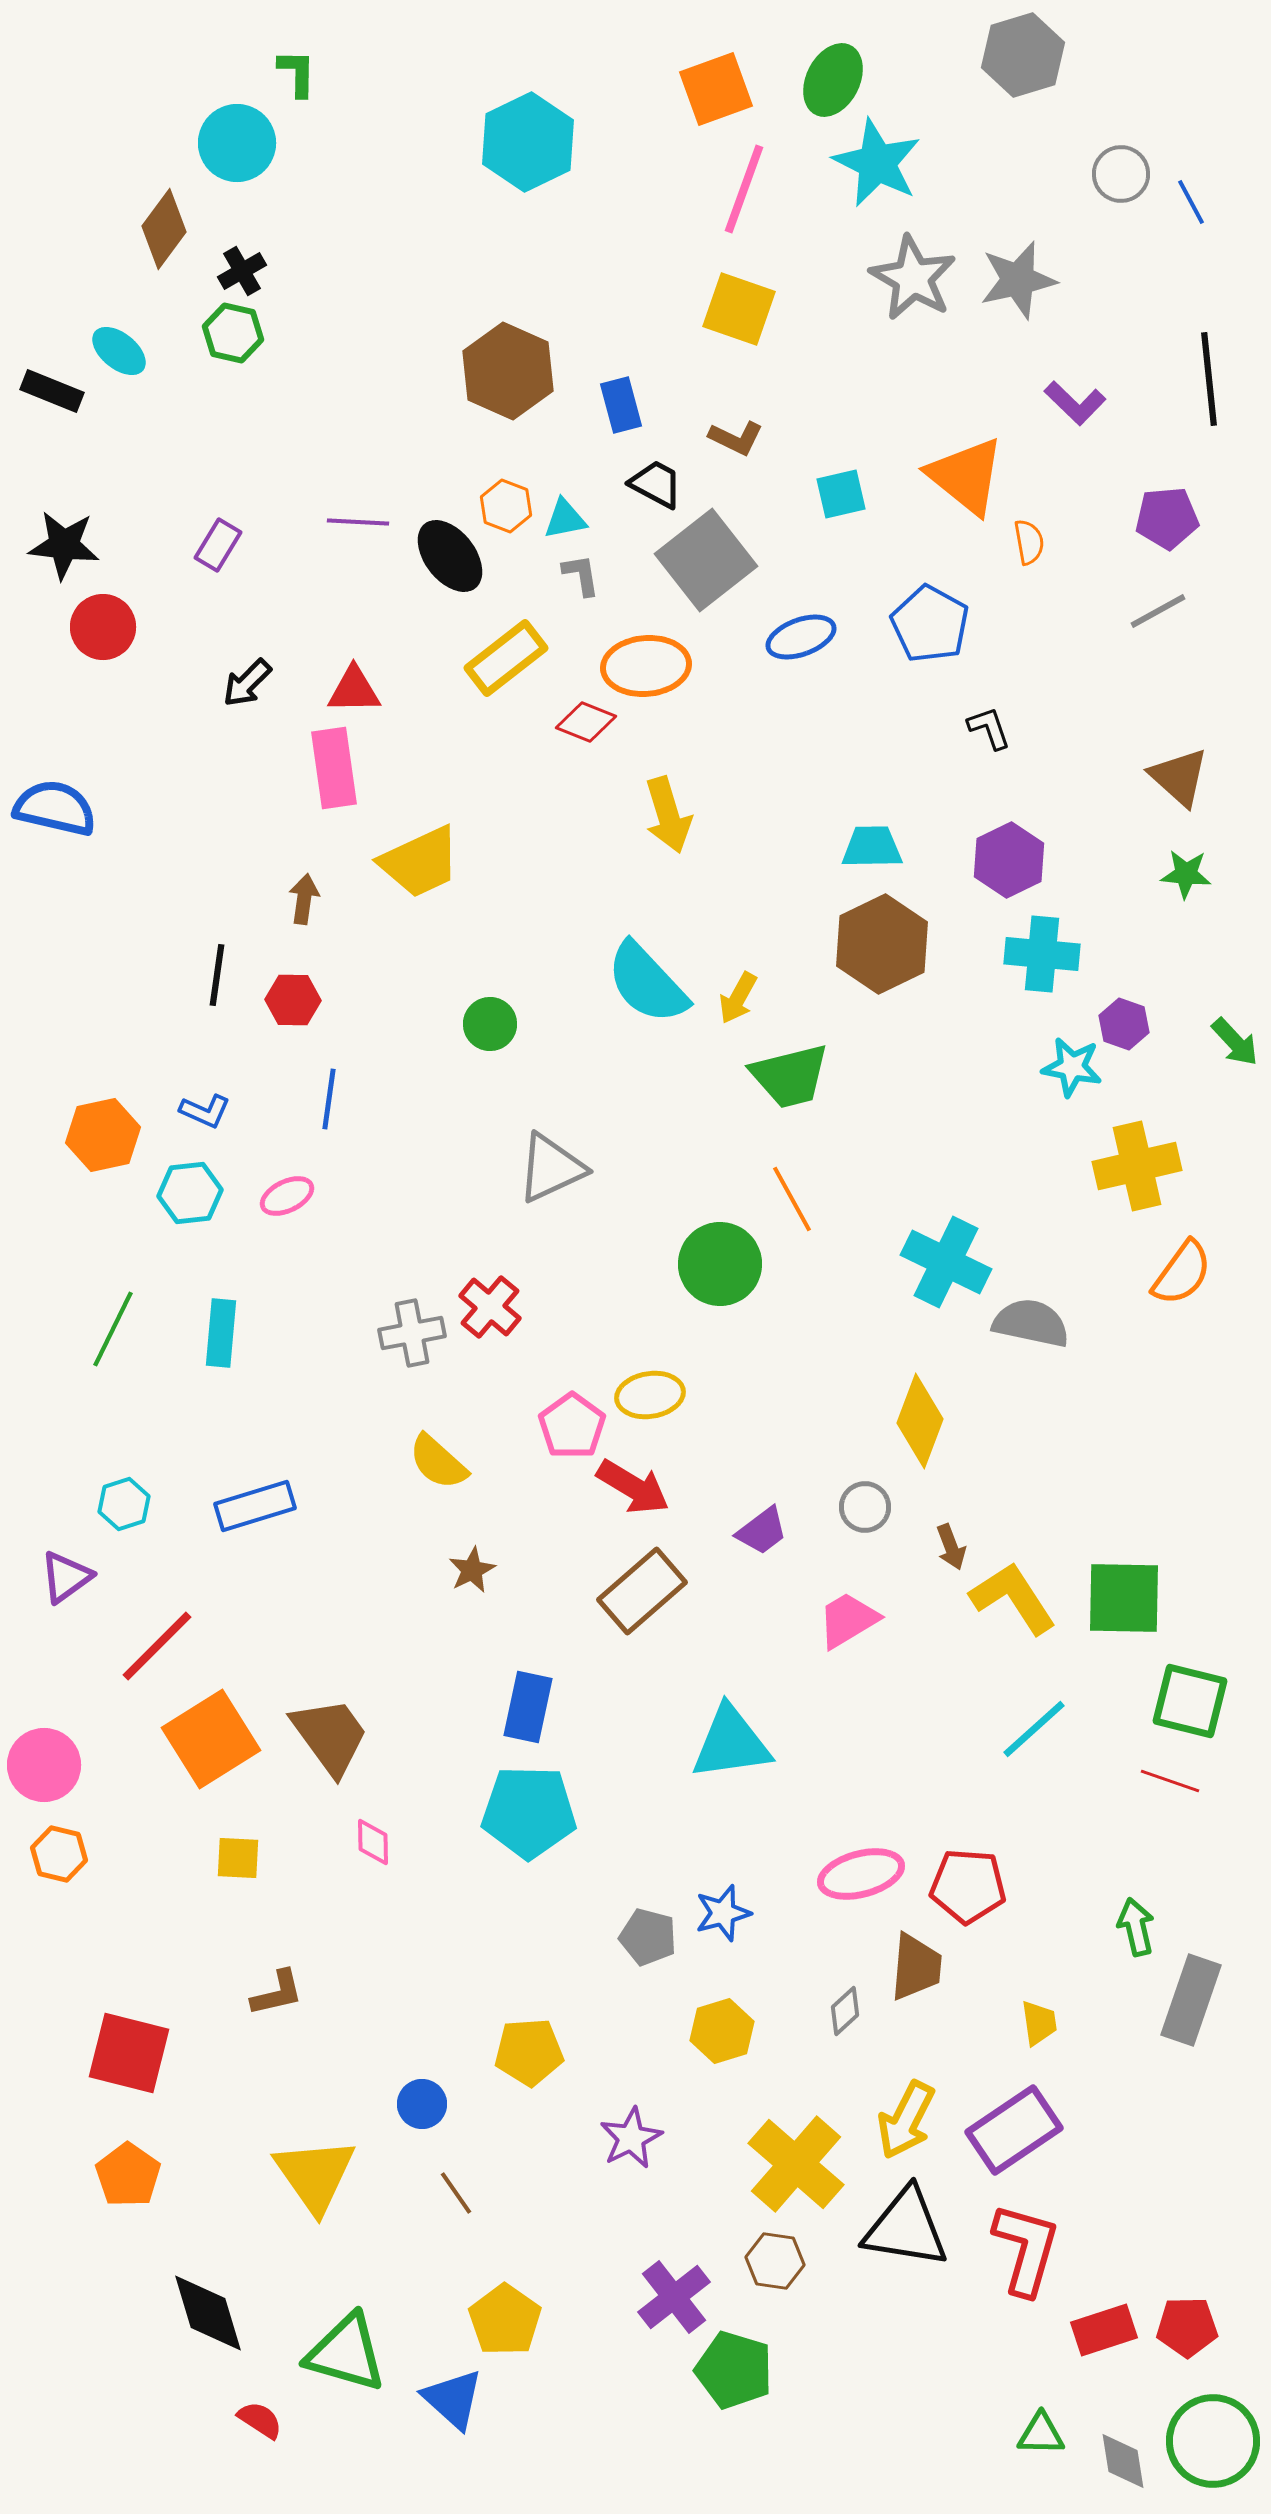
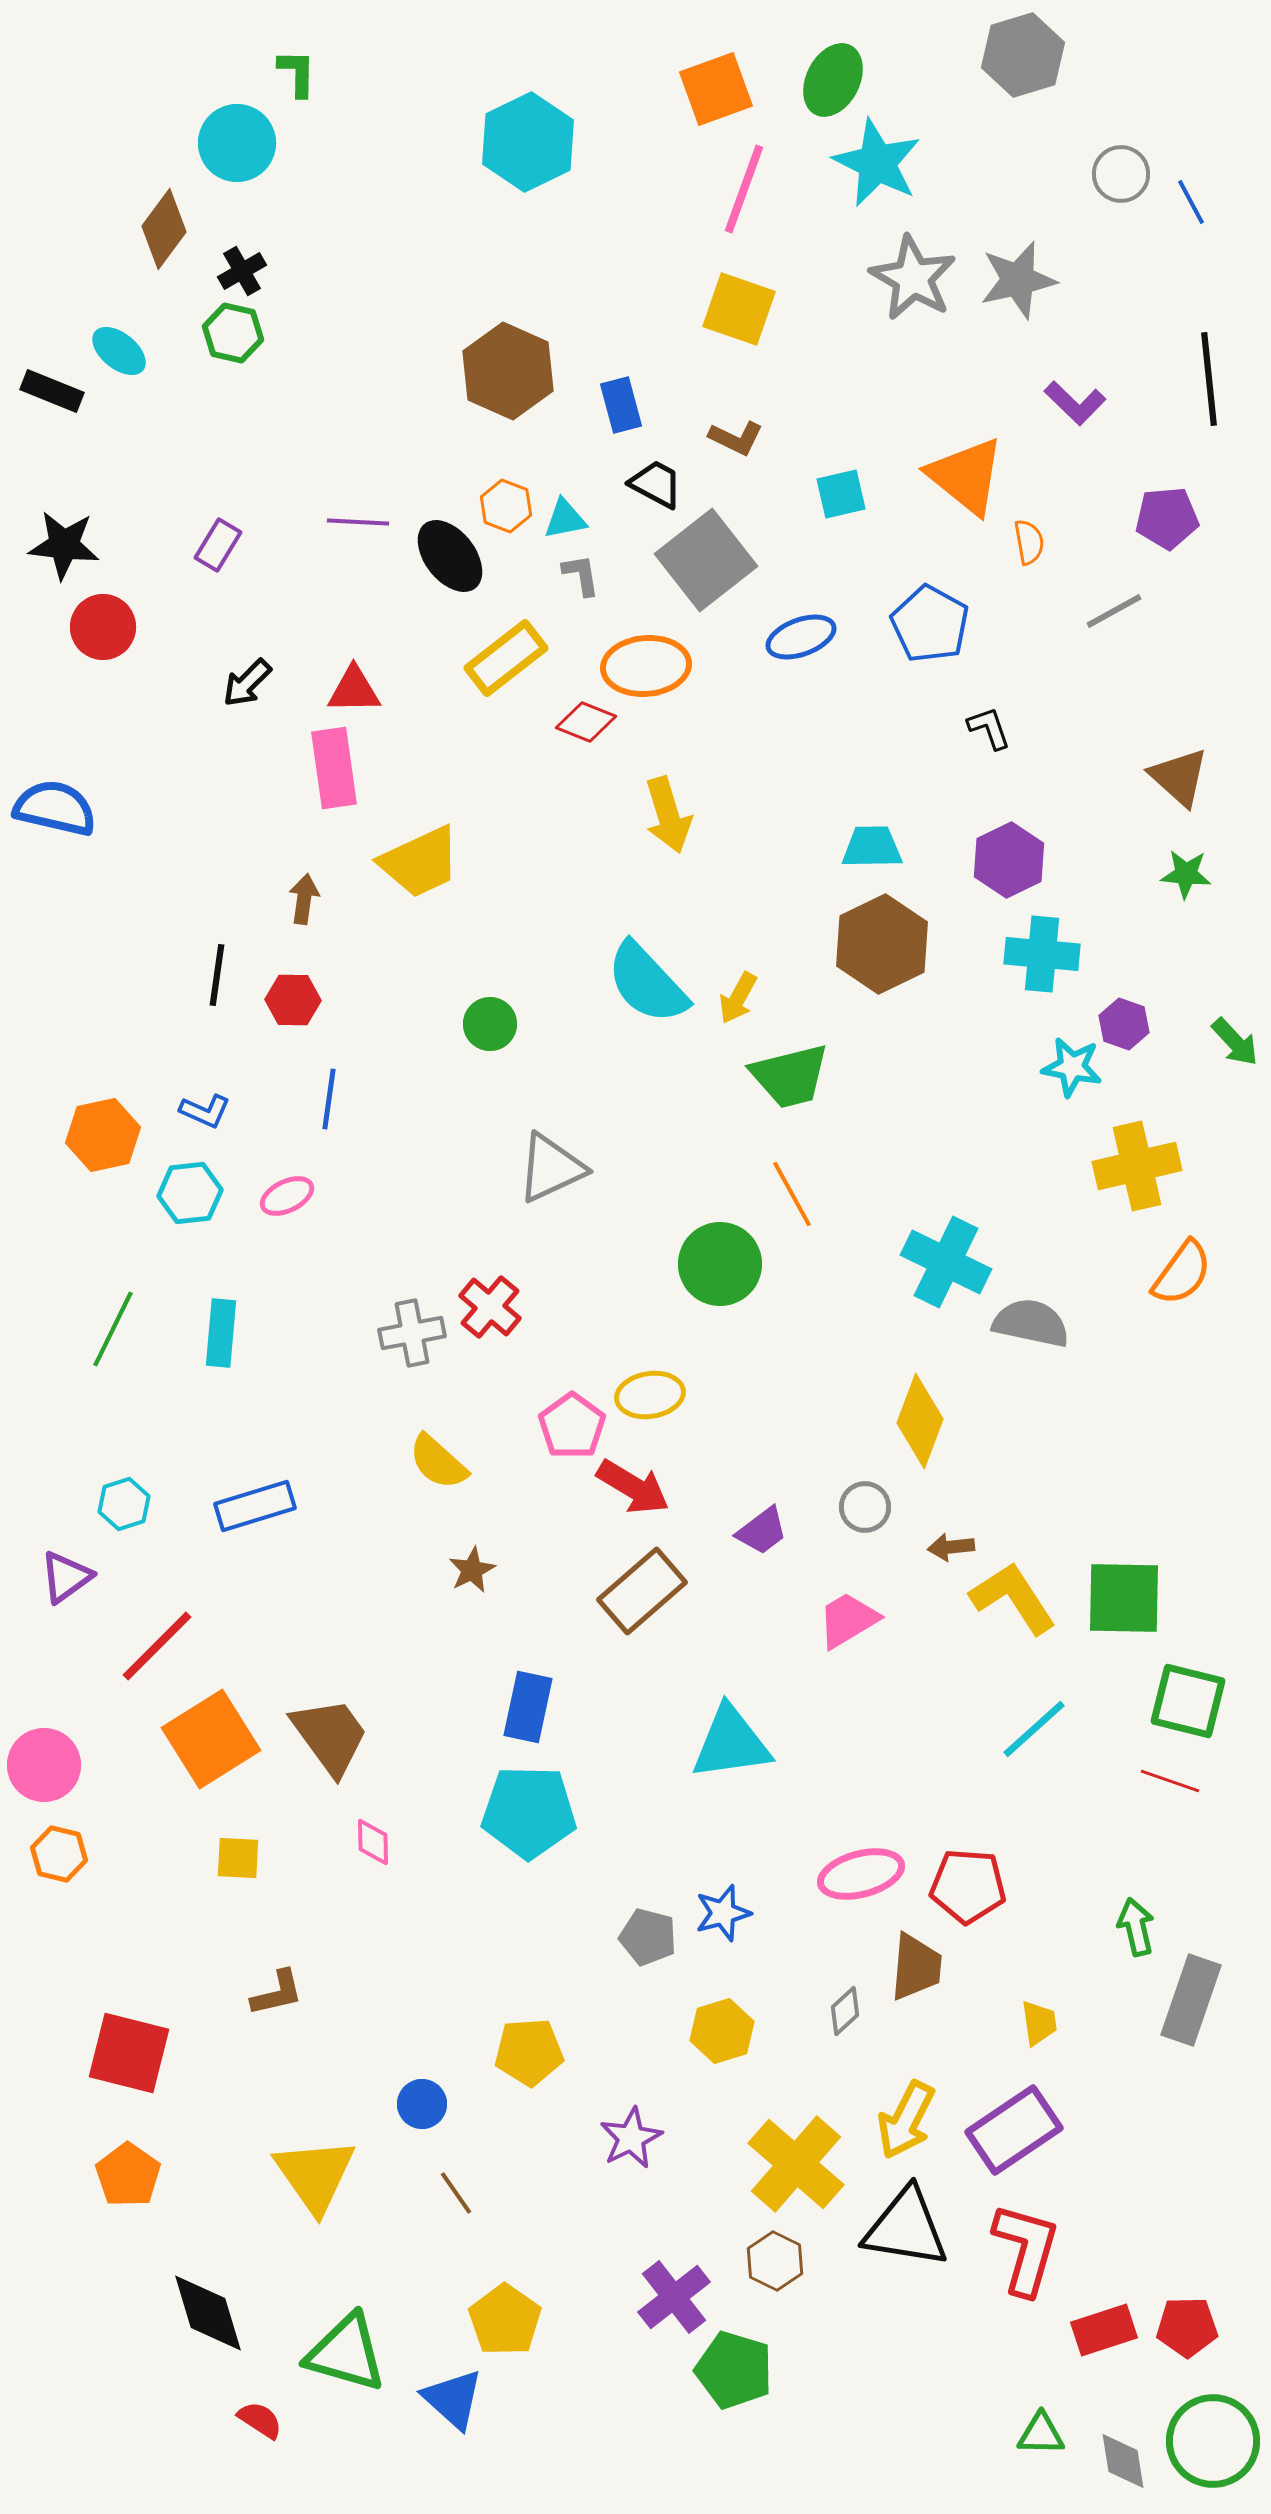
gray line at (1158, 611): moved 44 px left
orange line at (792, 1199): moved 5 px up
brown arrow at (951, 1547): rotated 105 degrees clockwise
green square at (1190, 1701): moved 2 px left
brown hexagon at (775, 2261): rotated 18 degrees clockwise
